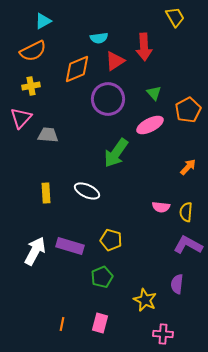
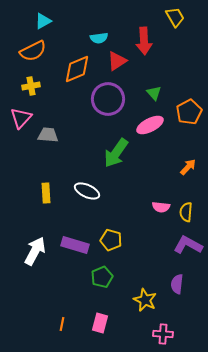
red arrow: moved 6 px up
red triangle: moved 2 px right
orange pentagon: moved 1 px right, 2 px down
purple rectangle: moved 5 px right, 1 px up
